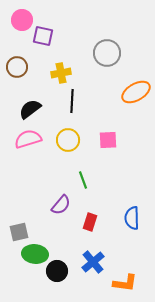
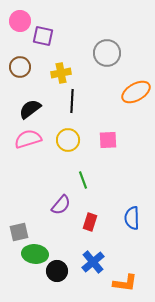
pink circle: moved 2 px left, 1 px down
brown circle: moved 3 px right
